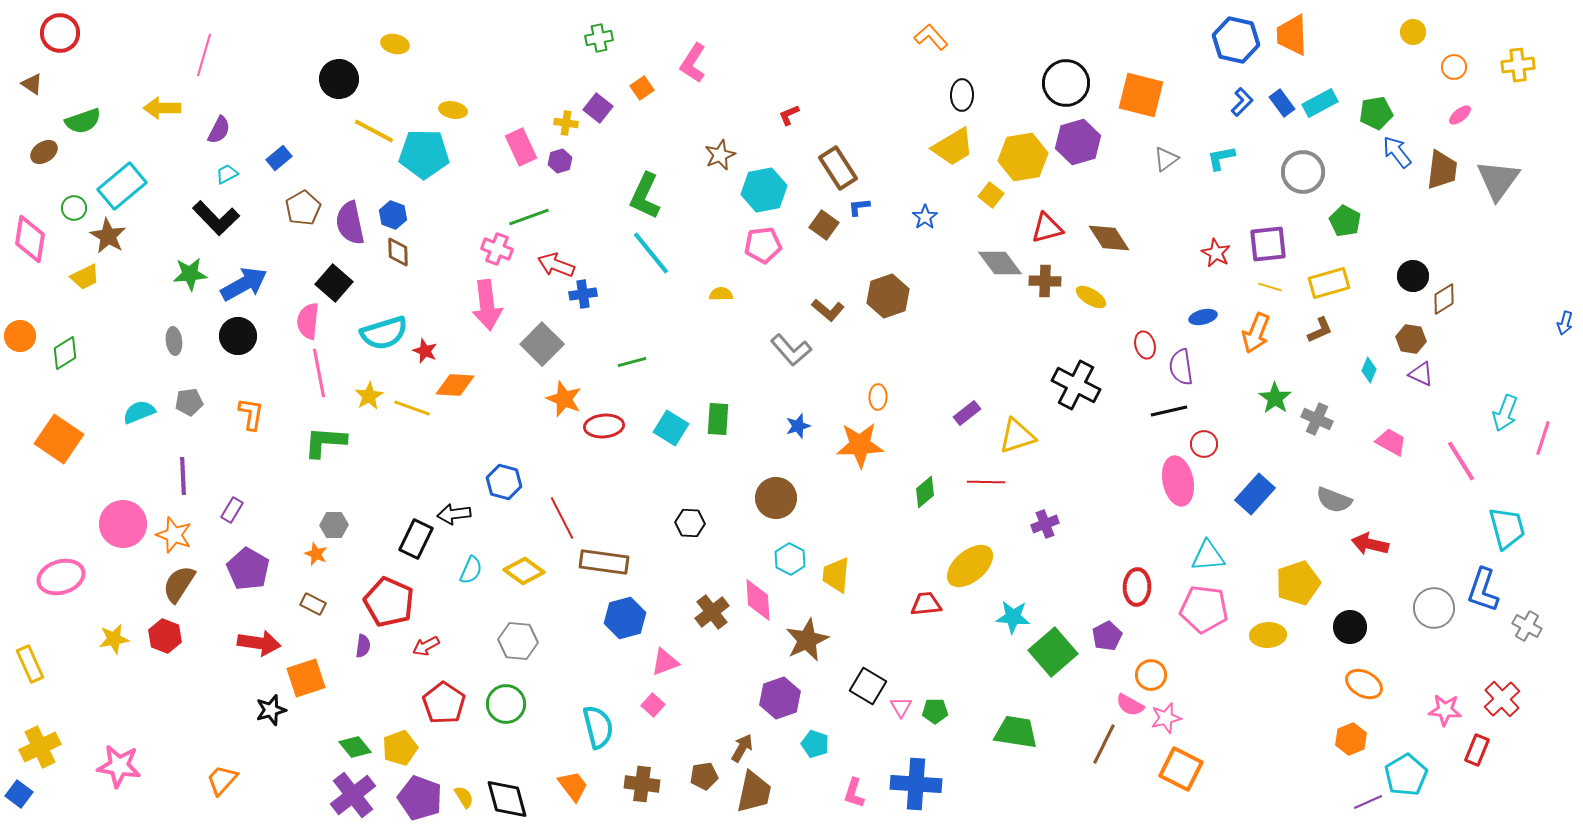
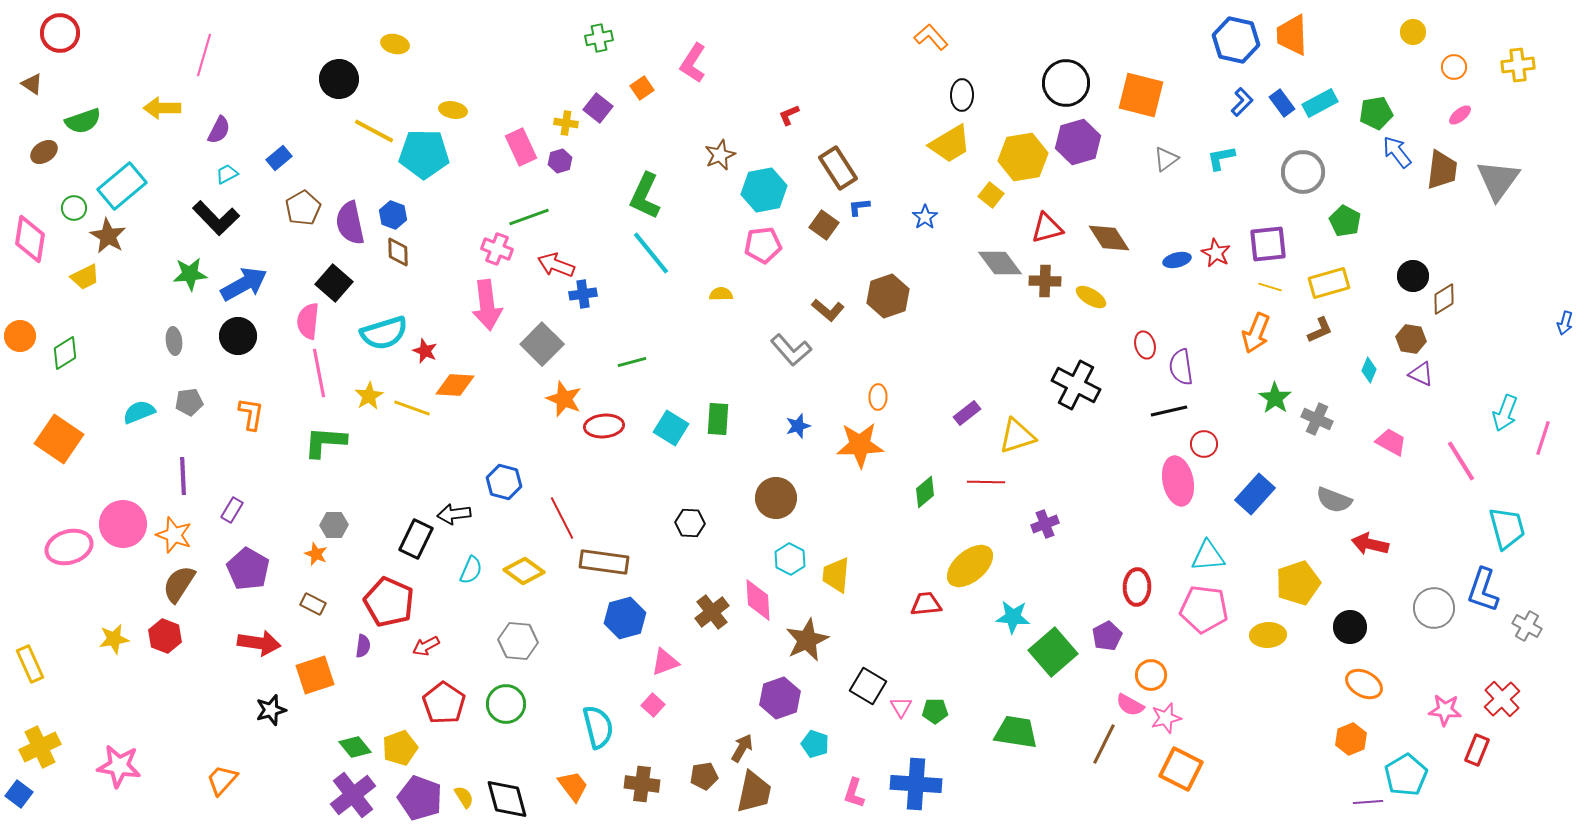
yellow trapezoid at (953, 147): moved 3 px left, 3 px up
blue ellipse at (1203, 317): moved 26 px left, 57 px up
pink ellipse at (61, 577): moved 8 px right, 30 px up
orange square at (306, 678): moved 9 px right, 3 px up
purple line at (1368, 802): rotated 20 degrees clockwise
